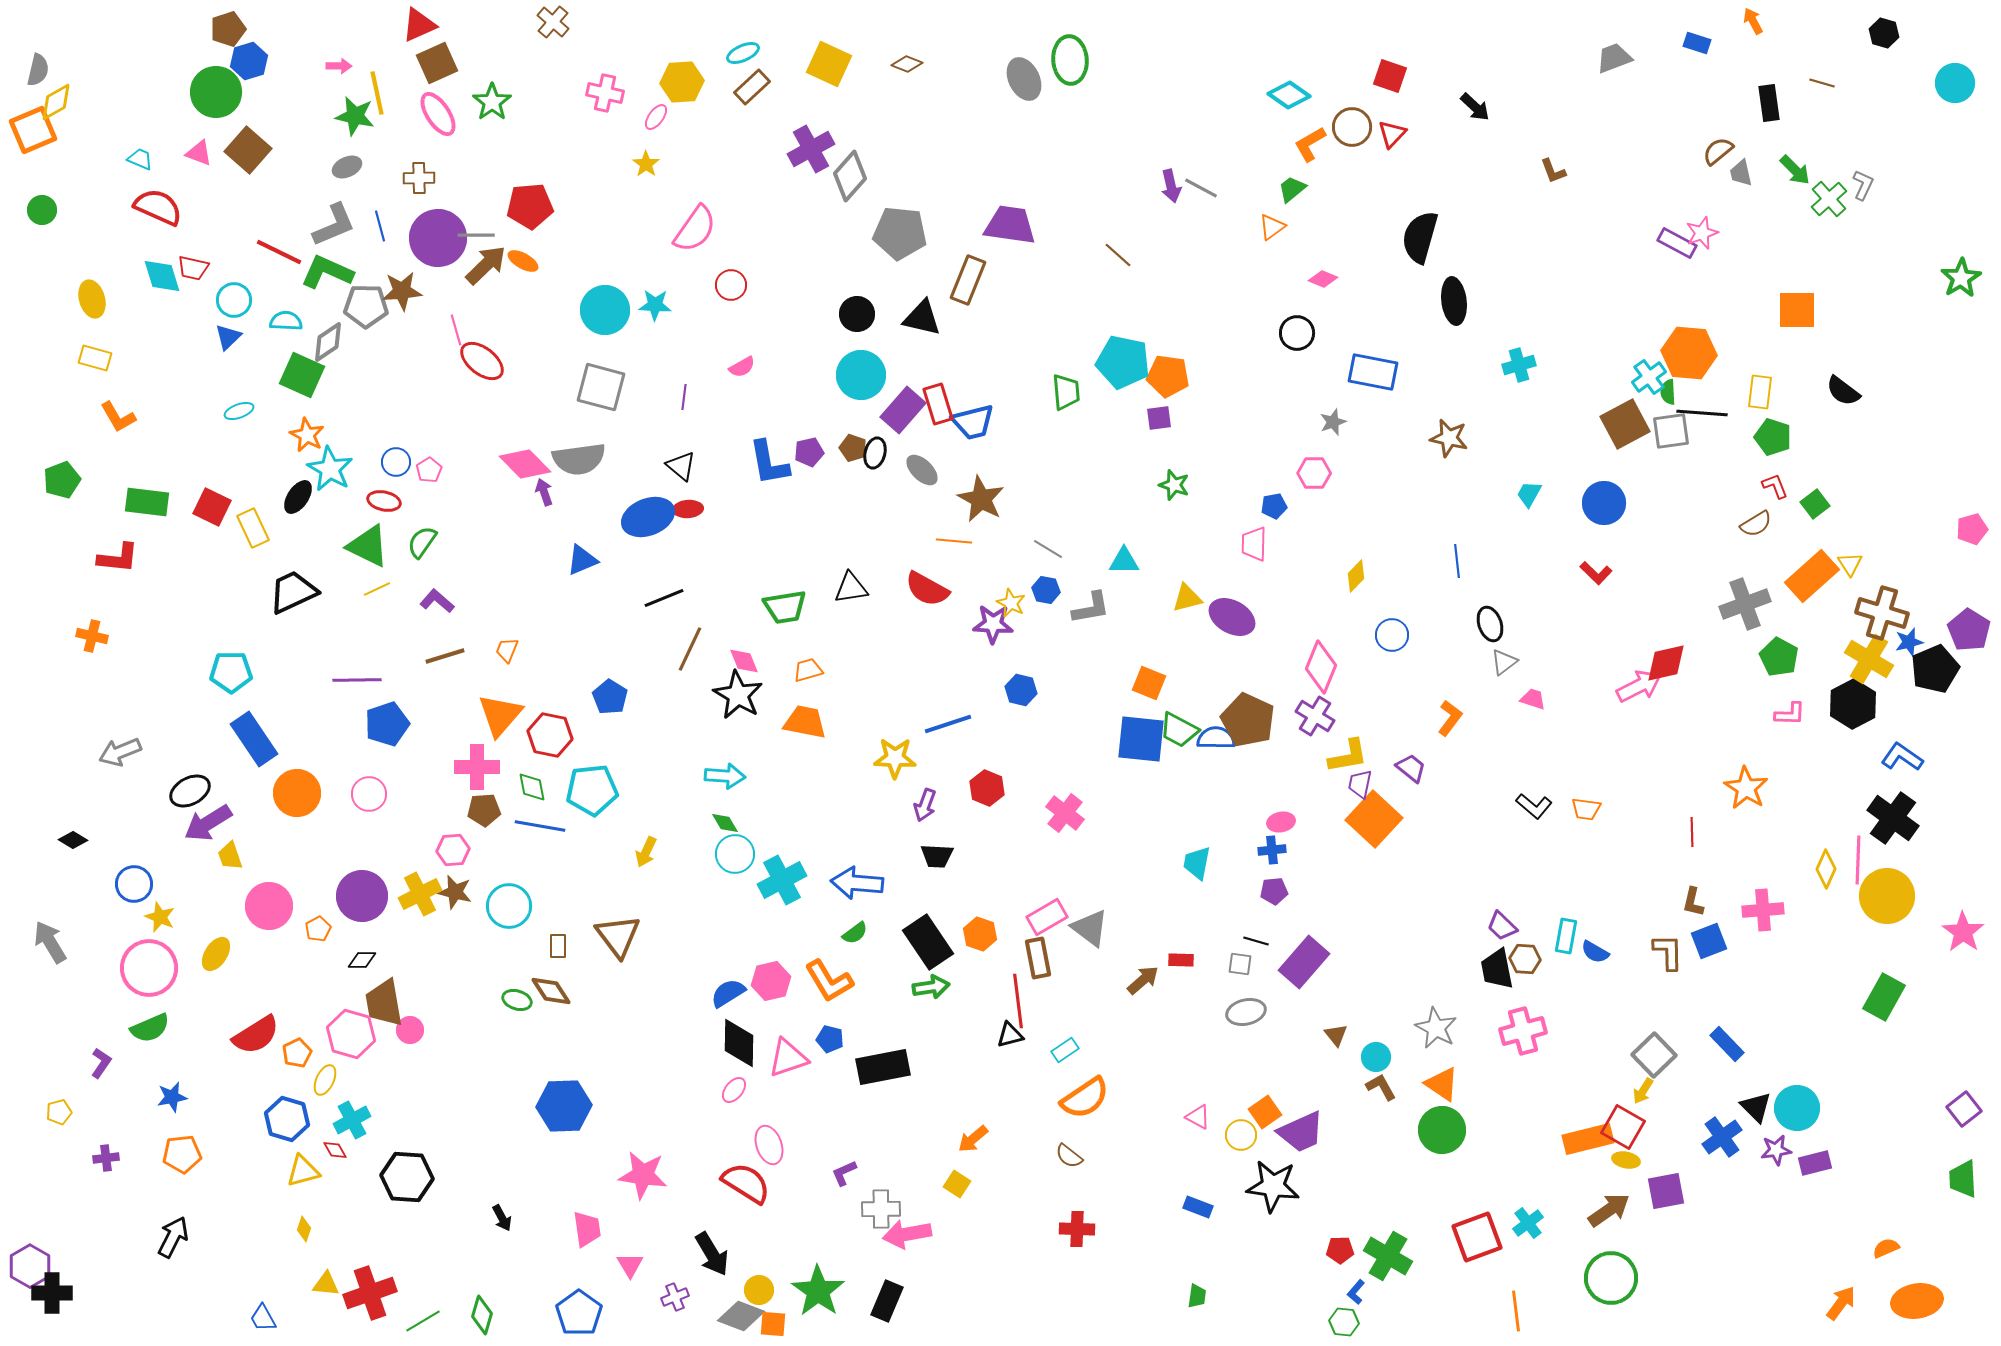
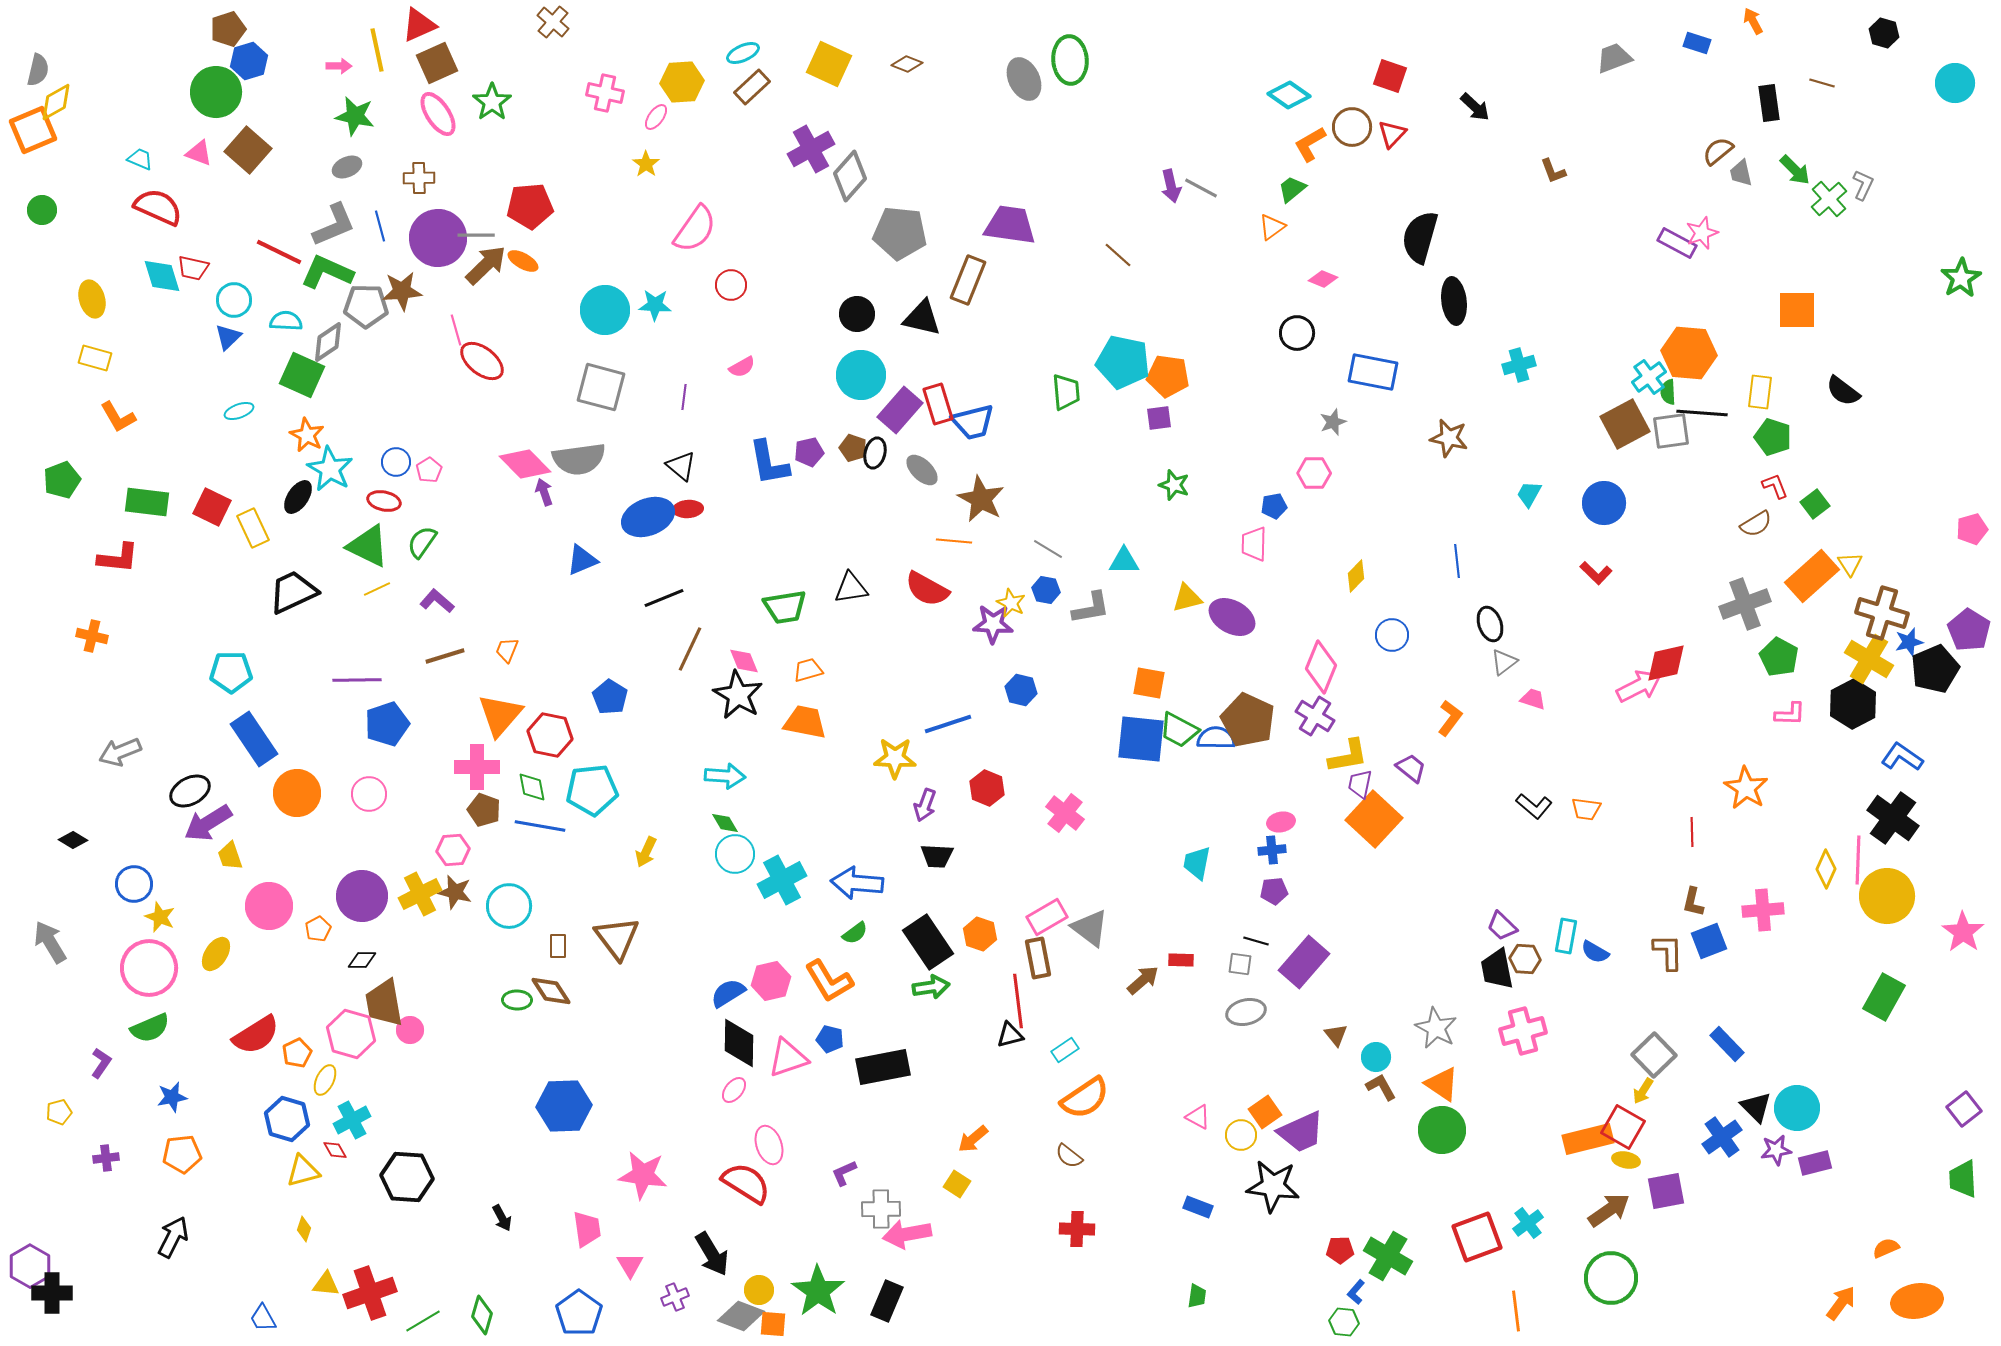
yellow line at (377, 93): moved 43 px up
purple rectangle at (903, 410): moved 3 px left
orange square at (1149, 683): rotated 12 degrees counterclockwise
brown pentagon at (484, 810): rotated 24 degrees clockwise
brown triangle at (618, 936): moved 1 px left, 2 px down
green ellipse at (517, 1000): rotated 16 degrees counterclockwise
